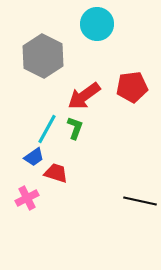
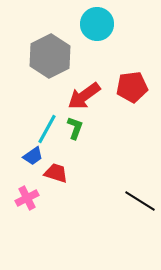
gray hexagon: moved 7 px right; rotated 6 degrees clockwise
blue trapezoid: moved 1 px left, 1 px up
black line: rotated 20 degrees clockwise
